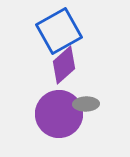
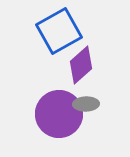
purple diamond: moved 17 px right
